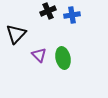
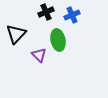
black cross: moved 2 px left, 1 px down
blue cross: rotated 14 degrees counterclockwise
green ellipse: moved 5 px left, 18 px up
